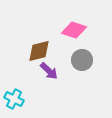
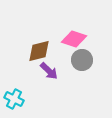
pink diamond: moved 9 px down
